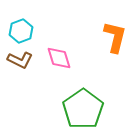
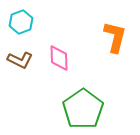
cyan hexagon: moved 9 px up
pink diamond: rotated 16 degrees clockwise
